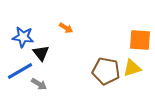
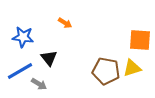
orange arrow: moved 1 px left, 5 px up
black triangle: moved 8 px right, 5 px down
